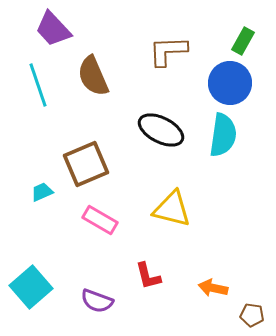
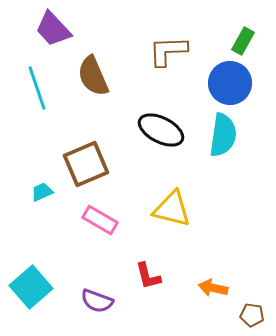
cyan line: moved 1 px left, 3 px down
